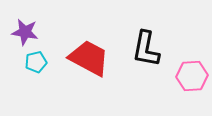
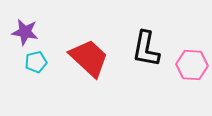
red trapezoid: rotated 15 degrees clockwise
pink hexagon: moved 11 px up; rotated 8 degrees clockwise
